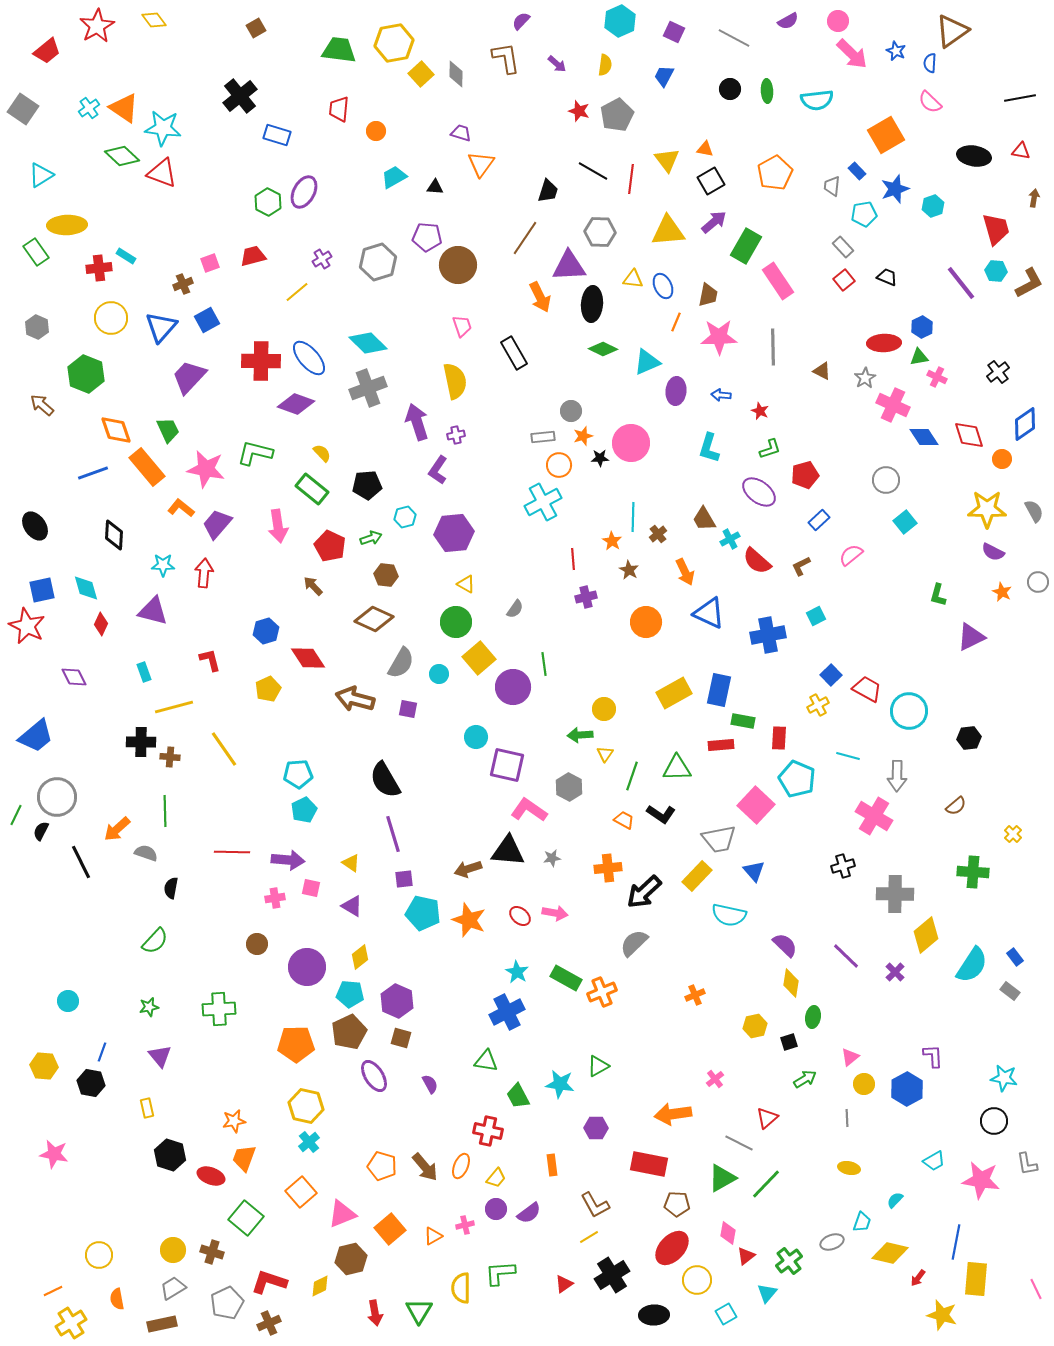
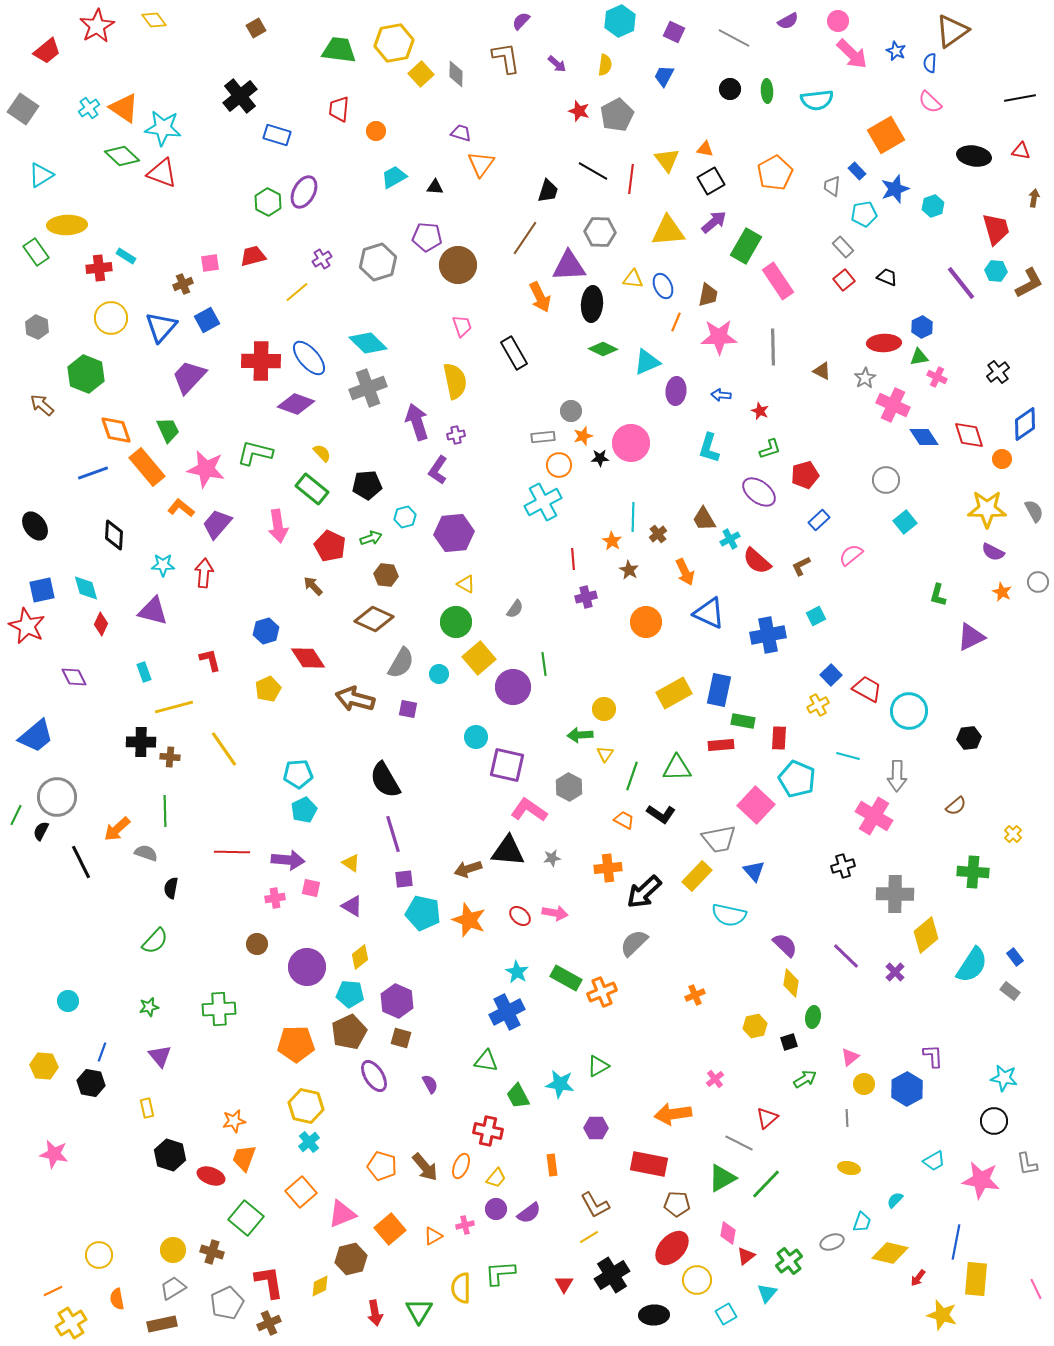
pink square at (210, 263): rotated 12 degrees clockwise
red L-shape at (269, 1282): rotated 63 degrees clockwise
red triangle at (564, 1284): rotated 24 degrees counterclockwise
